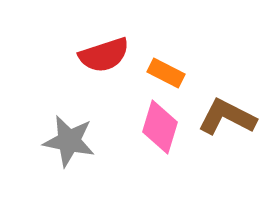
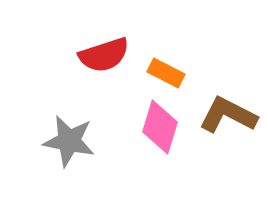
brown L-shape: moved 1 px right, 2 px up
